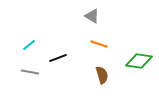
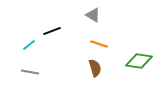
gray triangle: moved 1 px right, 1 px up
black line: moved 6 px left, 27 px up
brown semicircle: moved 7 px left, 7 px up
